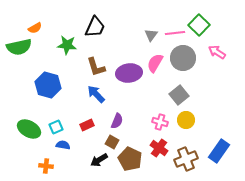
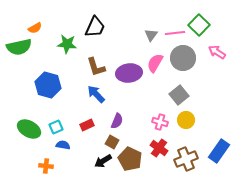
green star: moved 1 px up
black arrow: moved 4 px right, 1 px down
